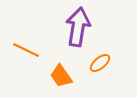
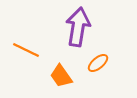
orange ellipse: moved 2 px left
